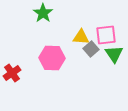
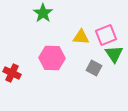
pink square: rotated 15 degrees counterclockwise
gray square: moved 3 px right, 19 px down; rotated 21 degrees counterclockwise
red cross: rotated 30 degrees counterclockwise
